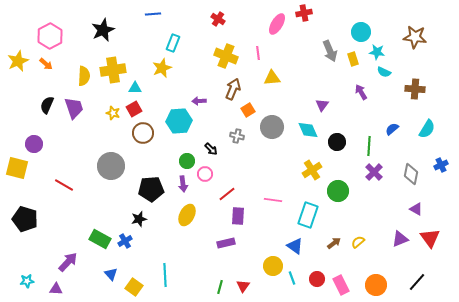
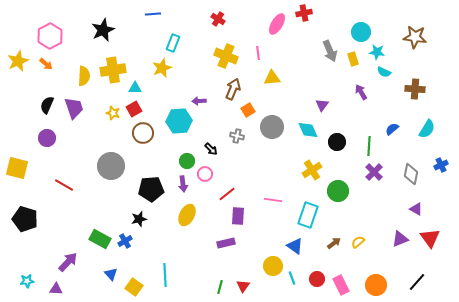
purple circle at (34, 144): moved 13 px right, 6 px up
